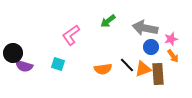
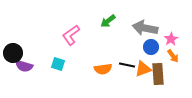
pink star: rotated 16 degrees counterclockwise
black line: rotated 35 degrees counterclockwise
